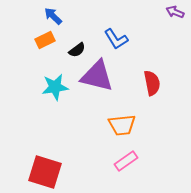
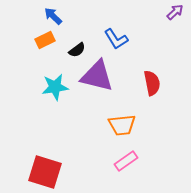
purple arrow: rotated 114 degrees clockwise
